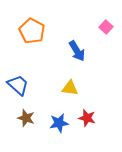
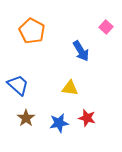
blue arrow: moved 4 px right
brown star: rotated 18 degrees clockwise
